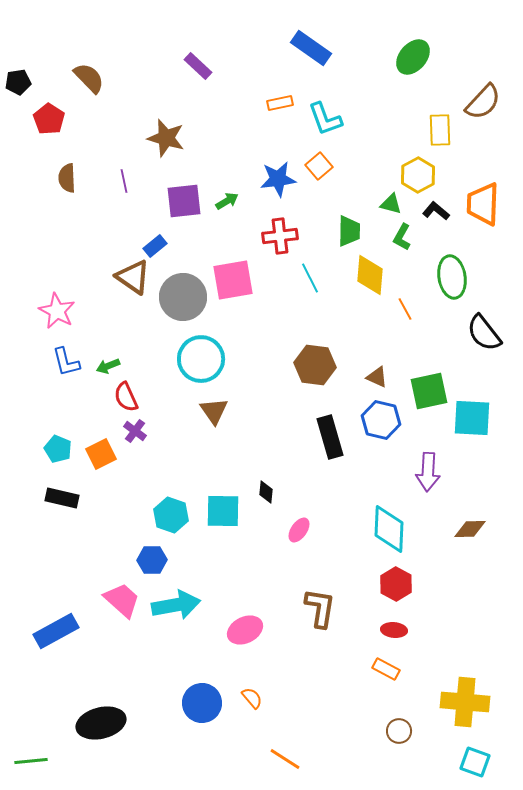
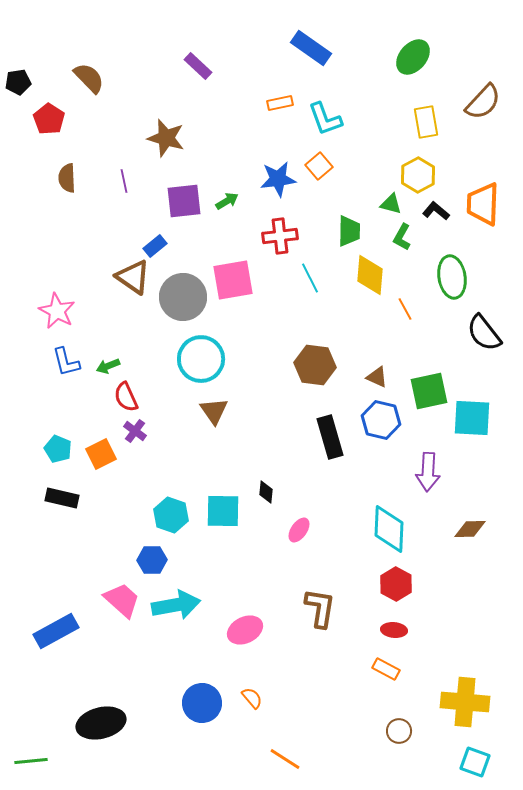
yellow rectangle at (440, 130): moved 14 px left, 8 px up; rotated 8 degrees counterclockwise
